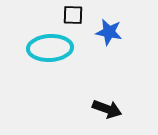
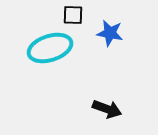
blue star: moved 1 px right, 1 px down
cyan ellipse: rotated 15 degrees counterclockwise
